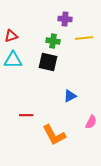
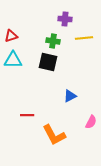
red line: moved 1 px right
